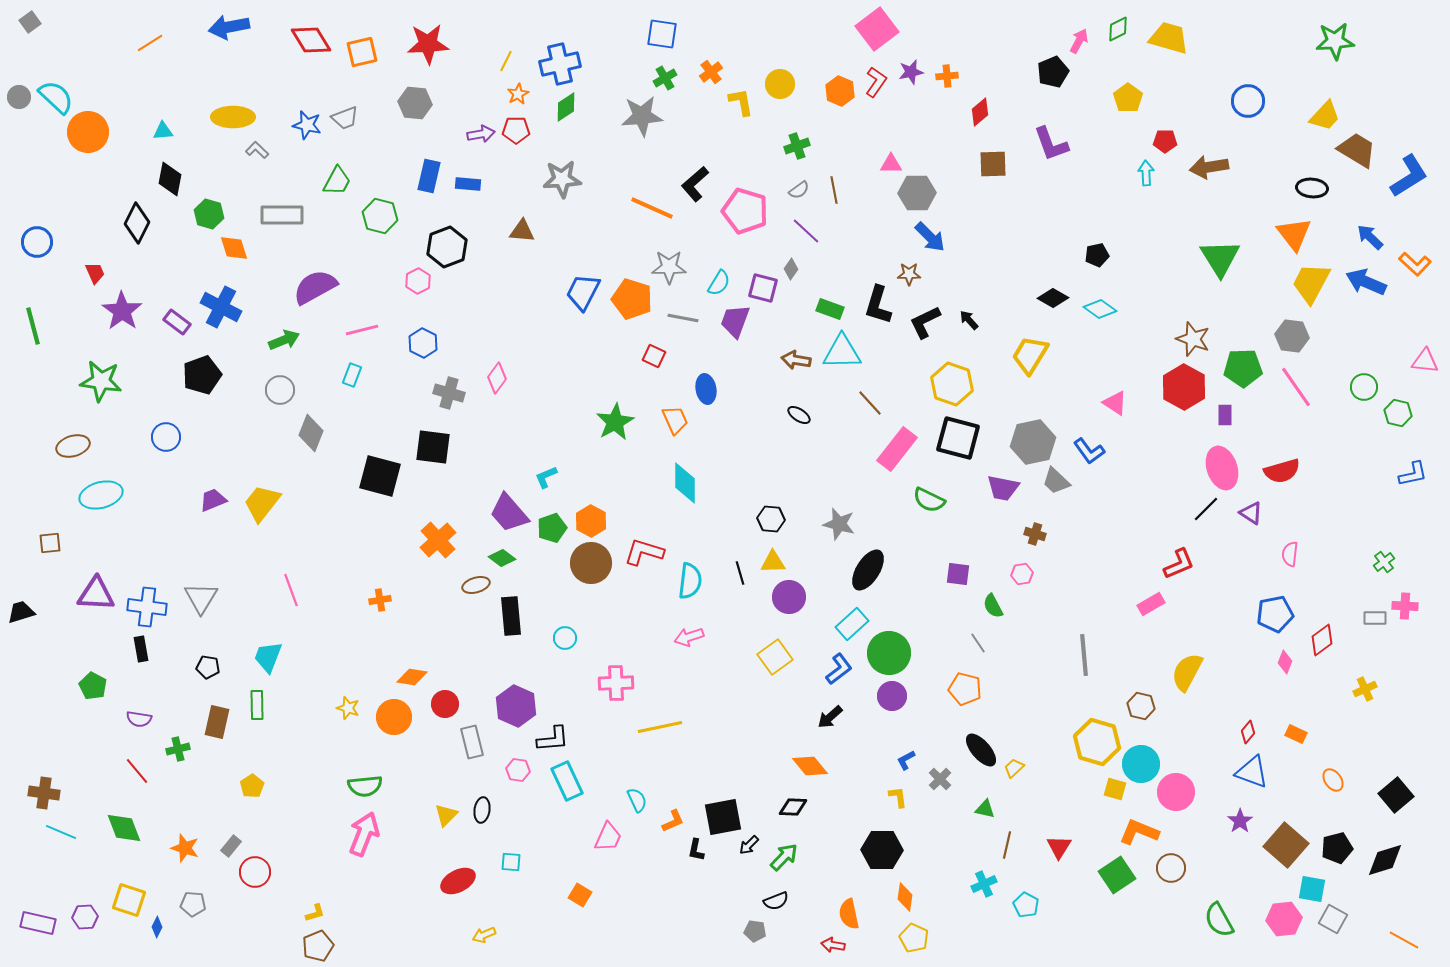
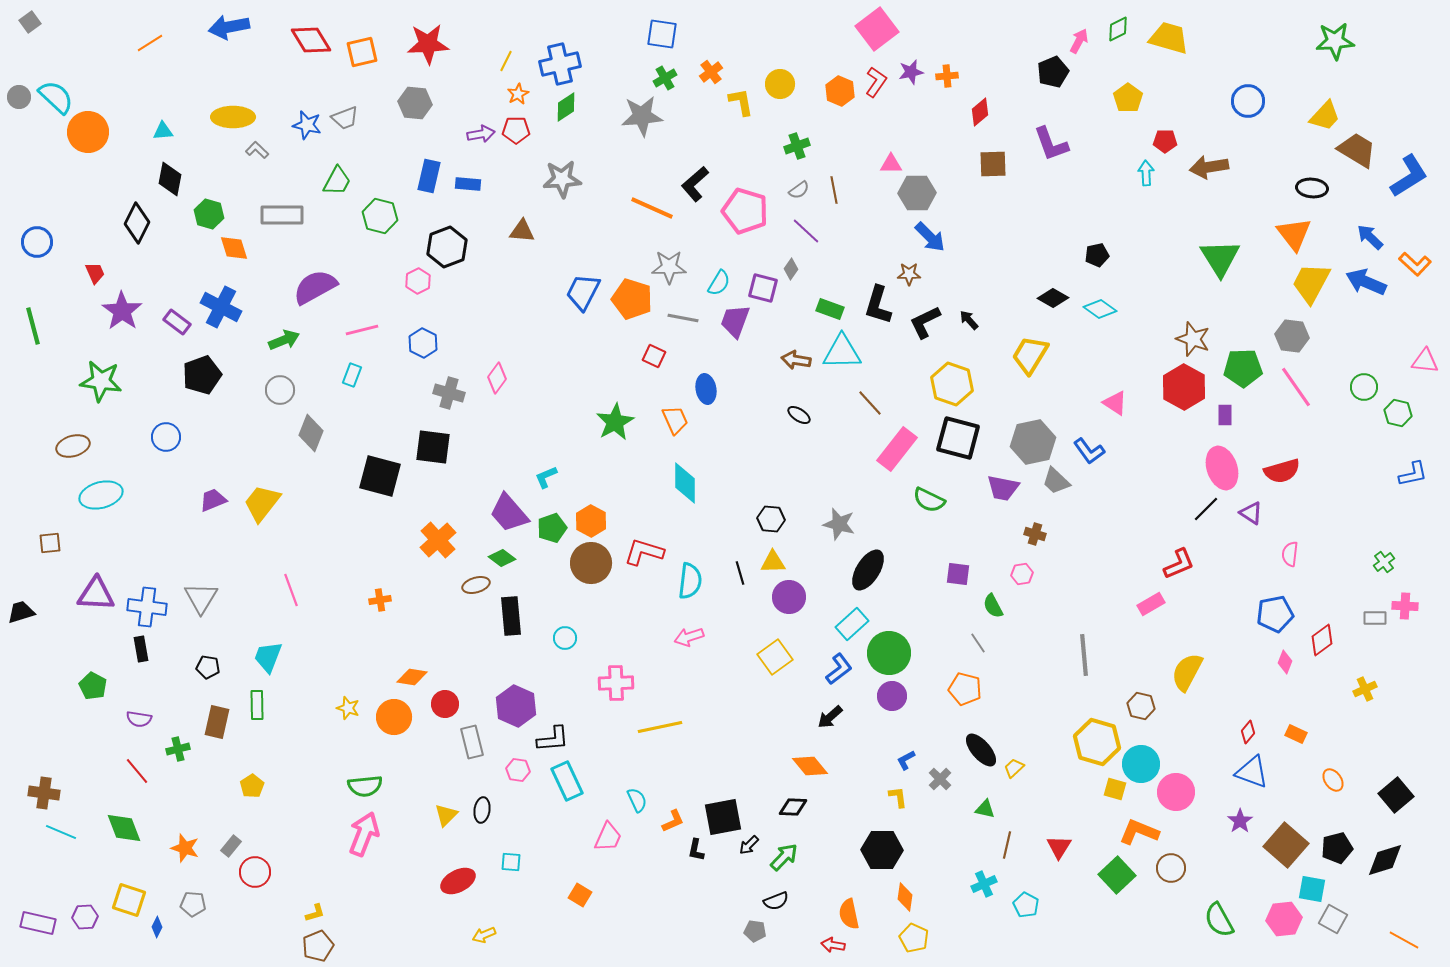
green square at (1117, 875): rotated 9 degrees counterclockwise
